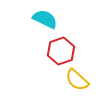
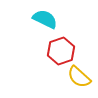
yellow semicircle: moved 2 px right, 3 px up
